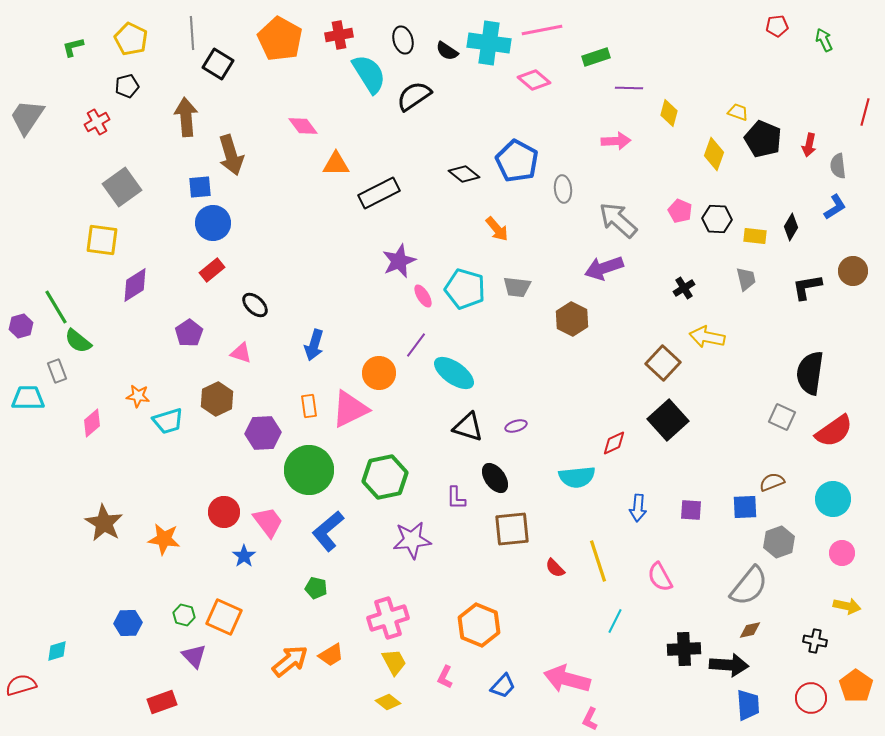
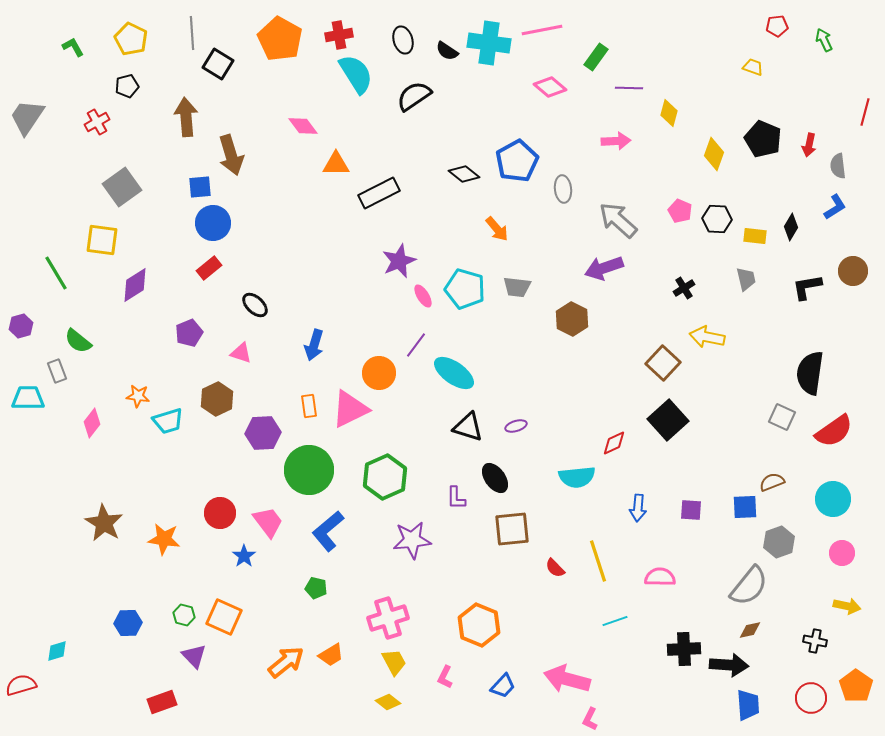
green L-shape at (73, 47): rotated 75 degrees clockwise
green rectangle at (596, 57): rotated 36 degrees counterclockwise
cyan semicircle at (369, 74): moved 13 px left
pink diamond at (534, 80): moved 16 px right, 7 px down
yellow trapezoid at (738, 112): moved 15 px right, 45 px up
blue pentagon at (517, 161): rotated 15 degrees clockwise
red rectangle at (212, 270): moved 3 px left, 2 px up
green line at (56, 307): moved 34 px up
purple pentagon at (189, 333): rotated 12 degrees clockwise
pink diamond at (92, 423): rotated 12 degrees counterclockwise
green hexagon at (385, 477): rotated 12 degrees counterclockwise
red circle at (224, 512): moved 4 px left, 1 px down
pink semicircle at (660, 577): rotated 120 degrees clockwise
cyan line at (615, 621): rotated 45 degrees clockwise
orange arrow at (290, 661): moved 4 px left, 1 px down
